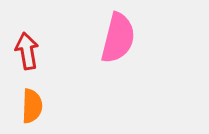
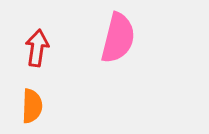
red arrow: moved 10 px right, 3 px up; rotated 18 degrees clockwise
